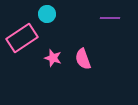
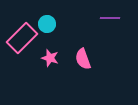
cyan circle: moved 10 px down
pink rectangle: rotated 12 degrees counterclockwise
pink star: moved 3 px left
